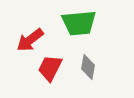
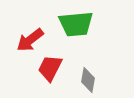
green trapezoid: moved 3 px left, 1 px down
gray diamond: moved 13 px down
